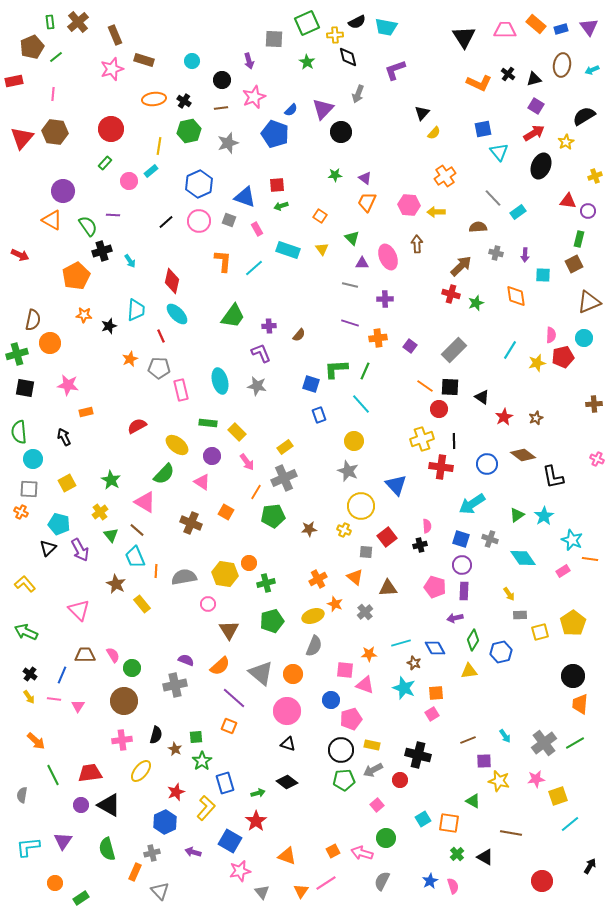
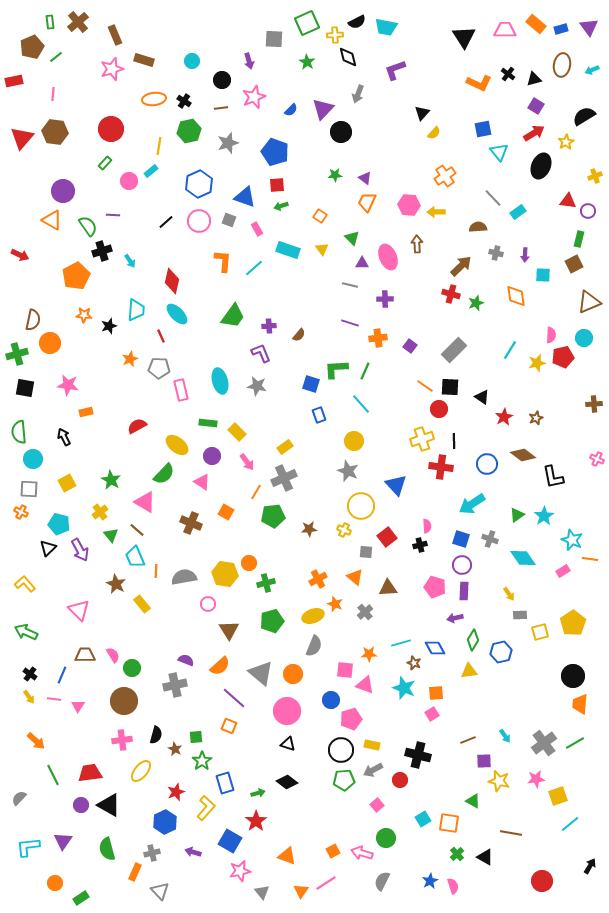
blue pentagon at (275, 134): moved 18 px down
gray semicircle at (22, 795): moved 3 px left, 3 px down; rotated 35 degrees clockwise
